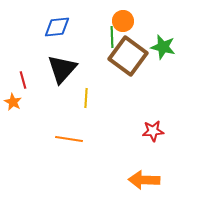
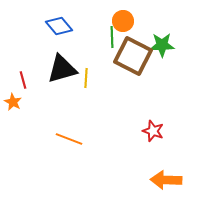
blue diamond: moved 2 px right, 1 px up; rotated 56 degrees clockwise
green star: moved 1 px left, 2 px up; rotated 15 degrees counterclockwise
brown square: moved 5 px right; rotated 9 degrees counterclockwise
black triangle: rotated 32 degrees clockwise
yellow line: moved 20 px up
red star: rotated 25 degrees clockwise
orange line: rotated 12 degrees clockwise
orange arrow: moved 22 px right
